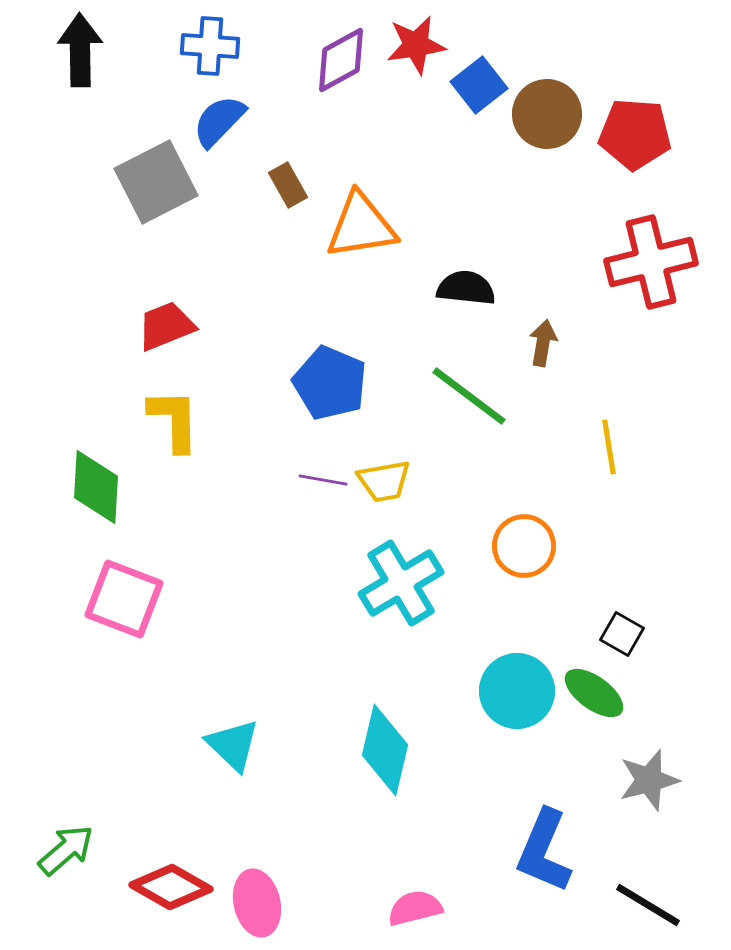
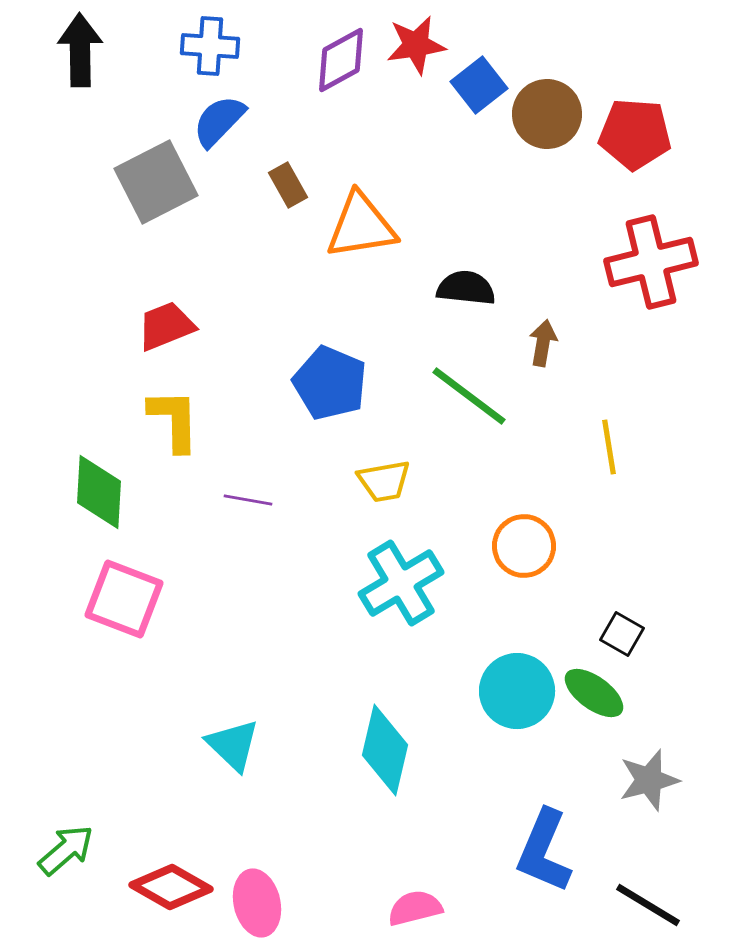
purple line: moved 75 px left, 20 px down
green diamond: moved 3 px right, 5 px down
